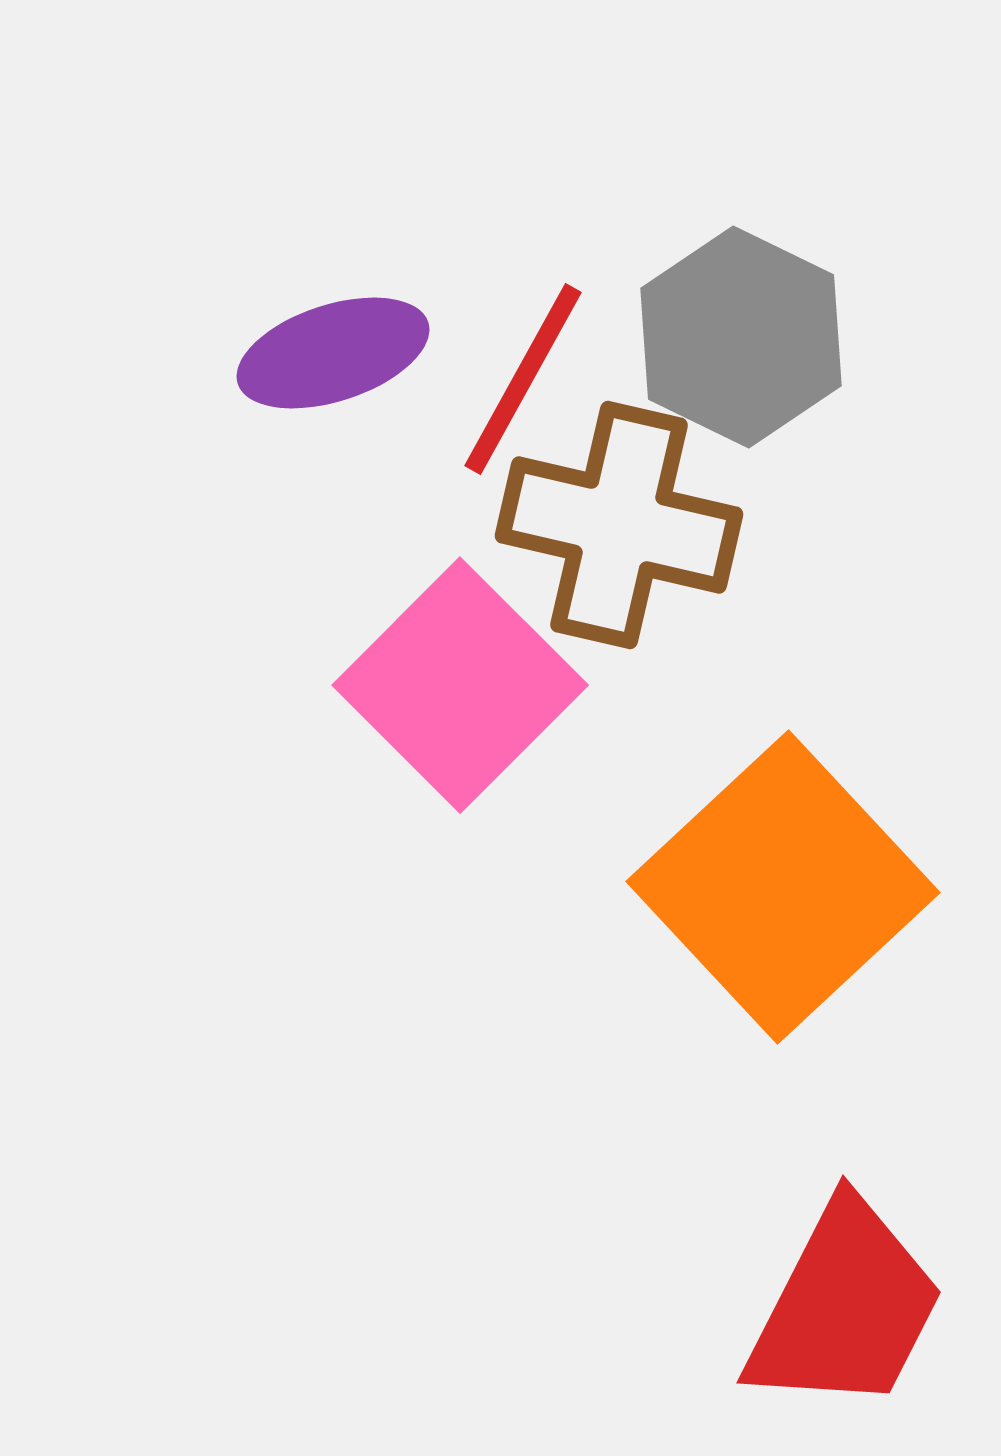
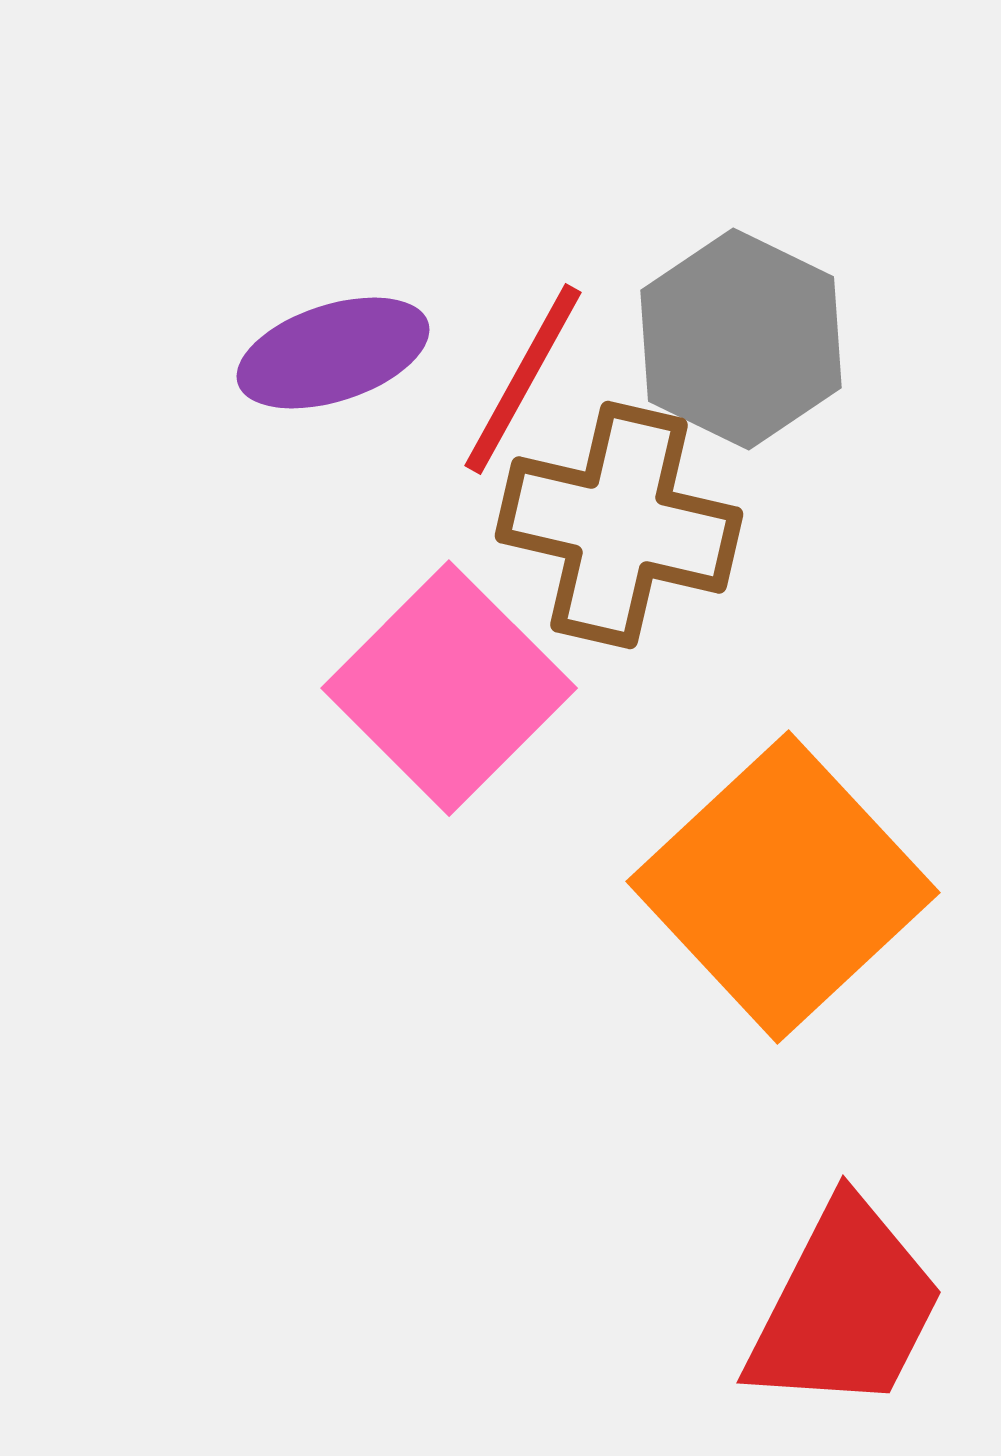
gray hexagon: moved 2 px down
pink square: moved 11 px left, 3 px down
